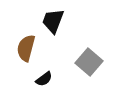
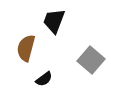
black trapezoid: moved 1 px right
gray square: moved 2 px right, 2 px up
